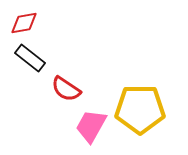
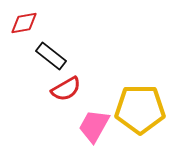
black rectangle: moved 21 px right, 2 px up
red semicircle: rotated 64 degrees counterclockwise
pink trapezoid: moved 3 px right
